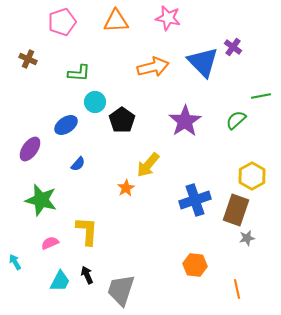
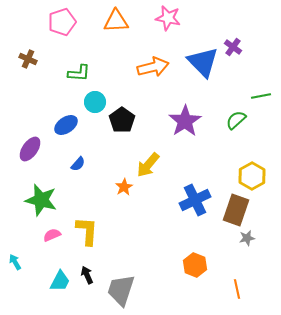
orange star: moved 2 px left, 1 px up
blue cross: rotated 8 degrees counterclockwise
pink semicircle: moved 2 px right, 8 px up
orange hexagon: rotated 15 degrees clockwise
